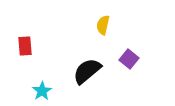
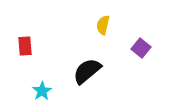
purple square: moved 12 px right, 11 px up
